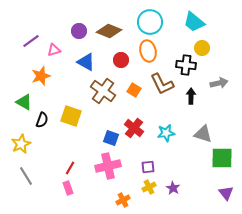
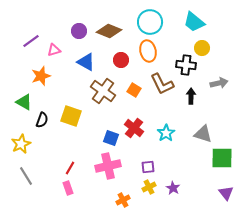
cyan star: rotated 24 degrees counterclockwise
